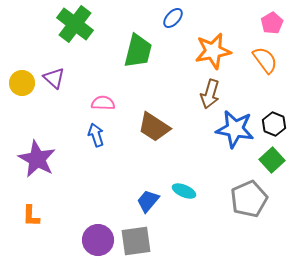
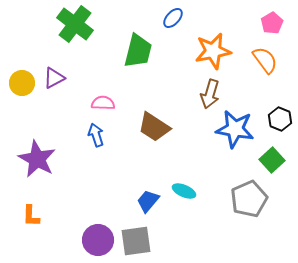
purple triangle: rotated 50 degrees clockwise
black hexagon: moved 6 px right, 5 px up
